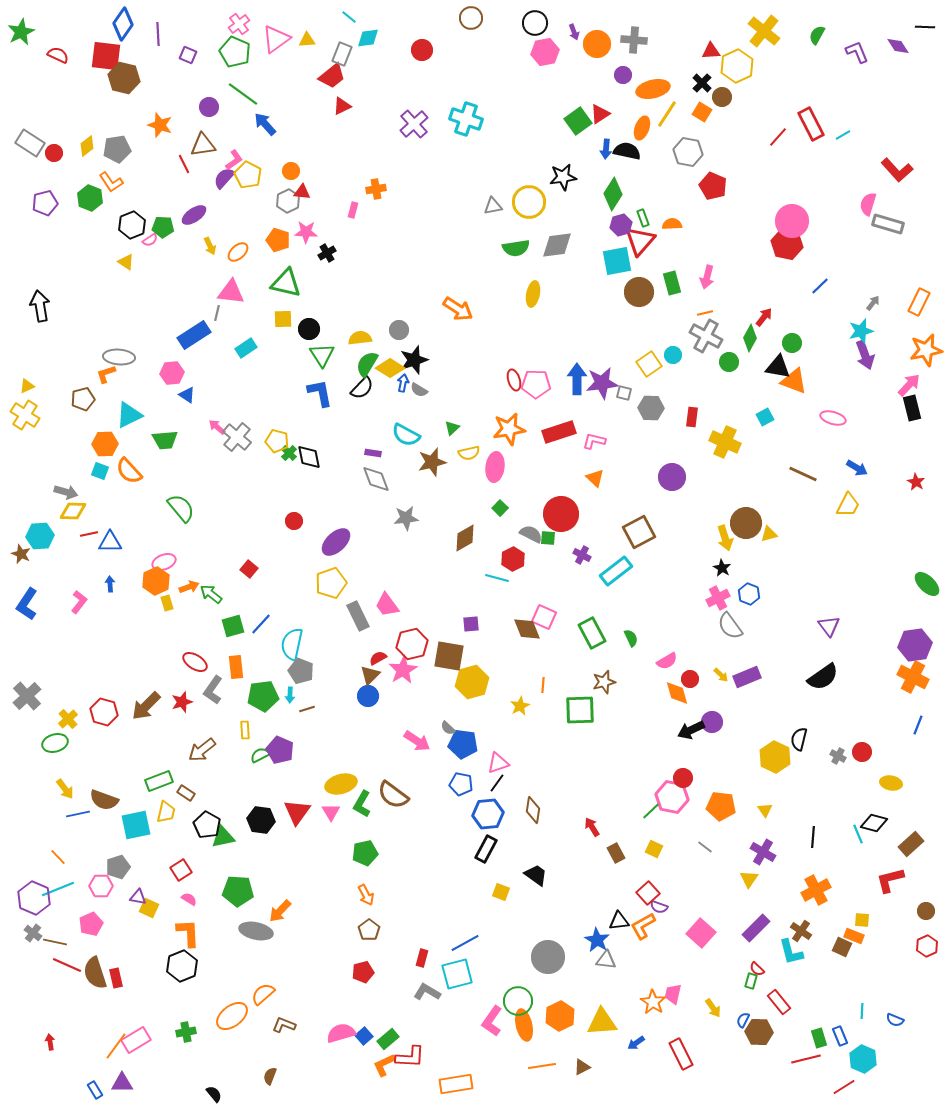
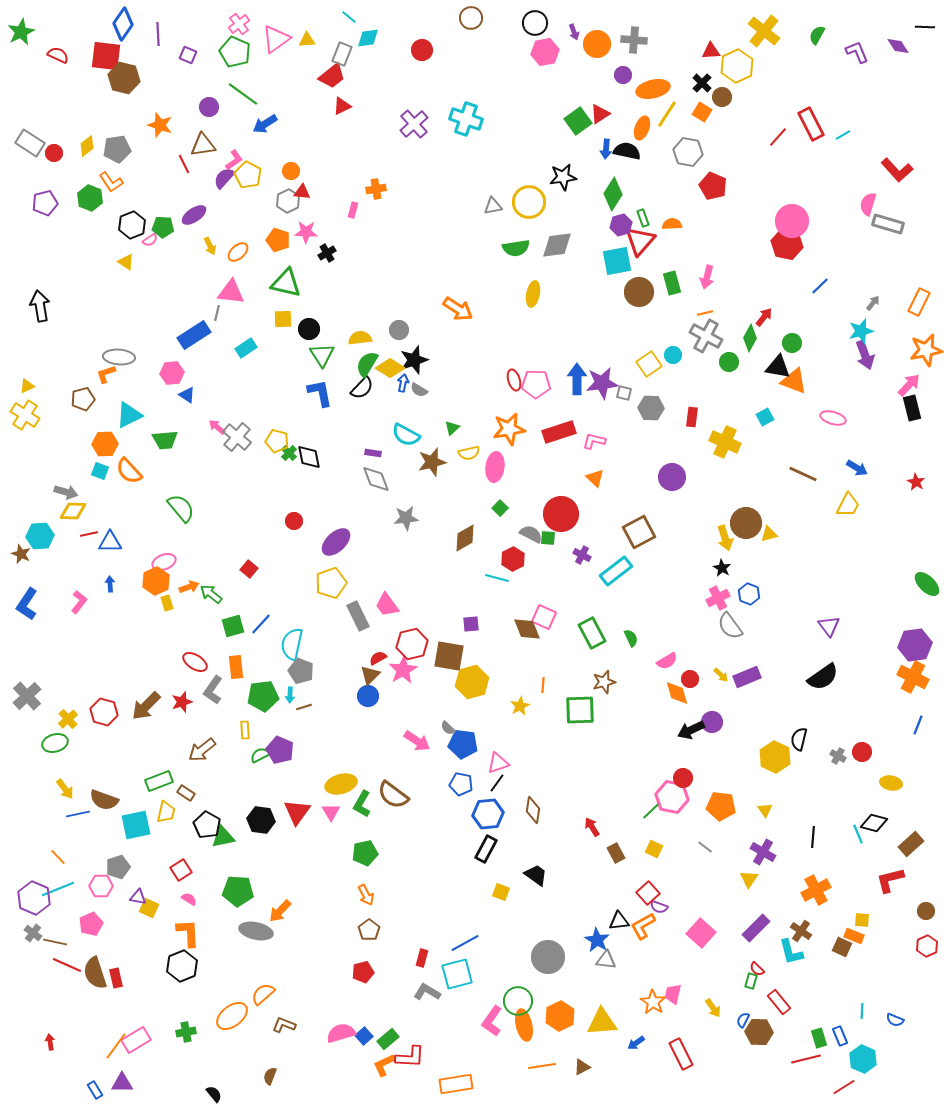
blue arrow at (265, 124): rotated 80 degrees counterclockwise
brown line at (307, 709): moved 3 px left, 2 px up
